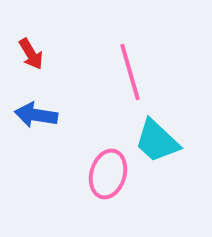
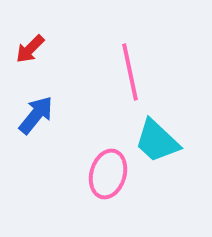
red arrow: moved 1 px left, 5 px up; rotated 76 degrees clockwise
pink line: rotated 4 degrees clockwise
blue arrow: rotated 120 degrees clockwise
